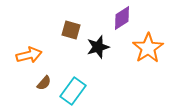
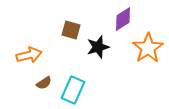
purple diamond: moved 1 px right, 1 px down
brown semicircle: rotated 14 degrees clockwise
cyan rectangle: moved 1 px up; rotated 12 degrees counterclockwise
